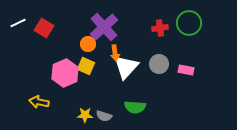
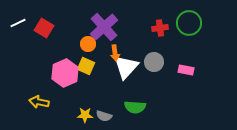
gray circle: moved 5 px left, 2 px up
